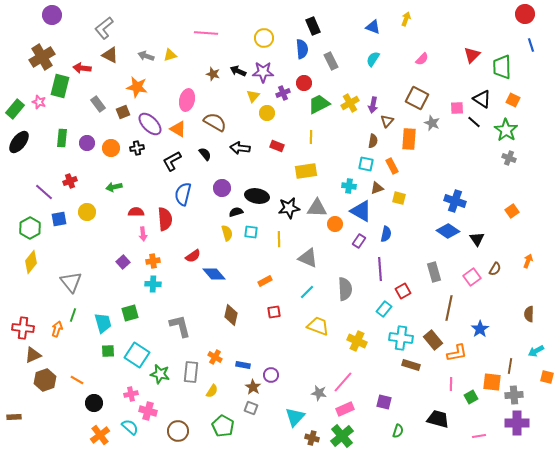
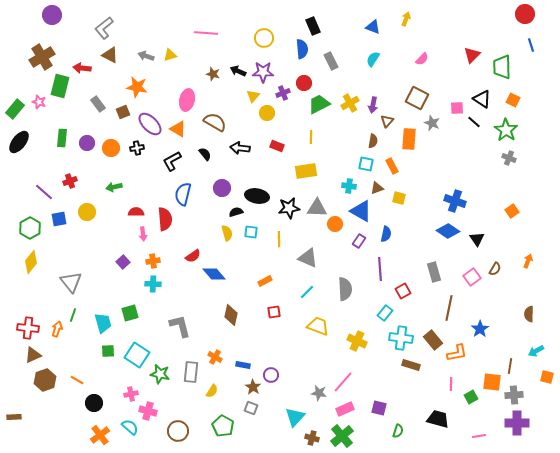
cyan rectangle at (384, 309): moved 1 px right, 4 px down
red cross at (23, 328): moved 5 px right
purple square at (384, 402): moved 5 px left, 6 px down
